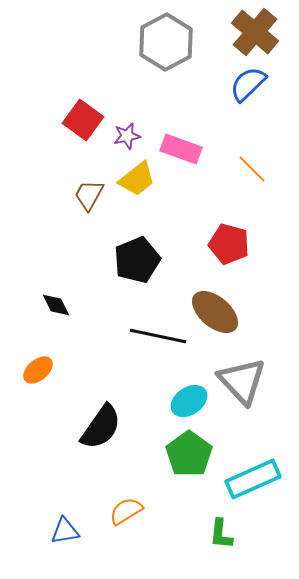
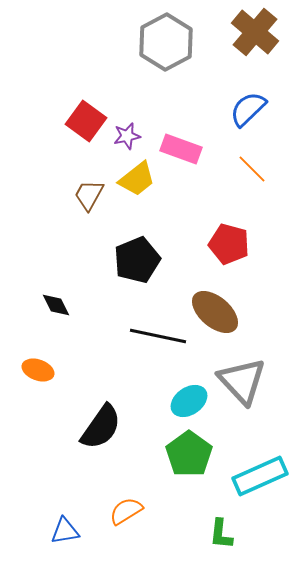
blue semicircle: moved 25 px down
red square: moved 3 px right, 1 px down
orange ellipse: rotated 60 degrees clockwise
cyan rectangle: moved 7 px right, 3 px up
